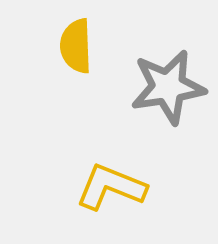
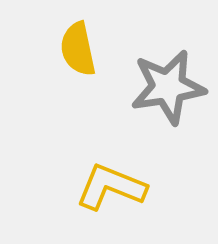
yellow semicircle: moved 2 px right, 3 px down; rotated 10 degrees counterclockwise
